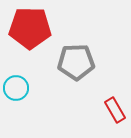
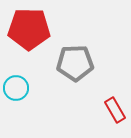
red pentagon: moved 1 px left, 1 px down
gray pentagon: moved 1 px left, 1 px down
